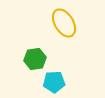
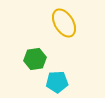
cyan pentagon: moved 3 px right
